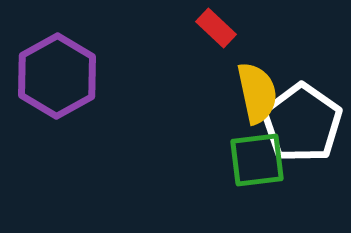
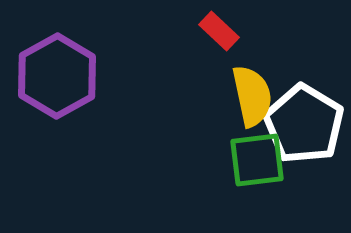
red rectangle: moved 3 px right, 3 px down
yellow semicircle: moved 5 px left, 3 px down
white pentagon: moved 2 px right, 1 px down; rotated 4 degrees counterclockwise
